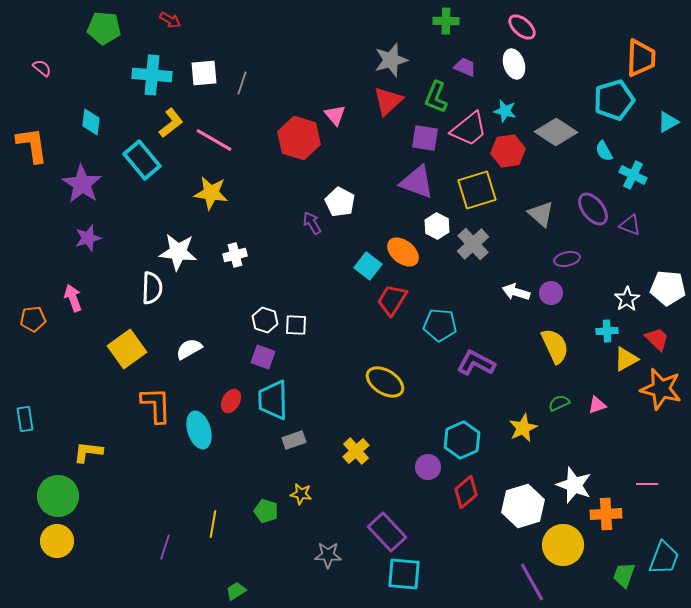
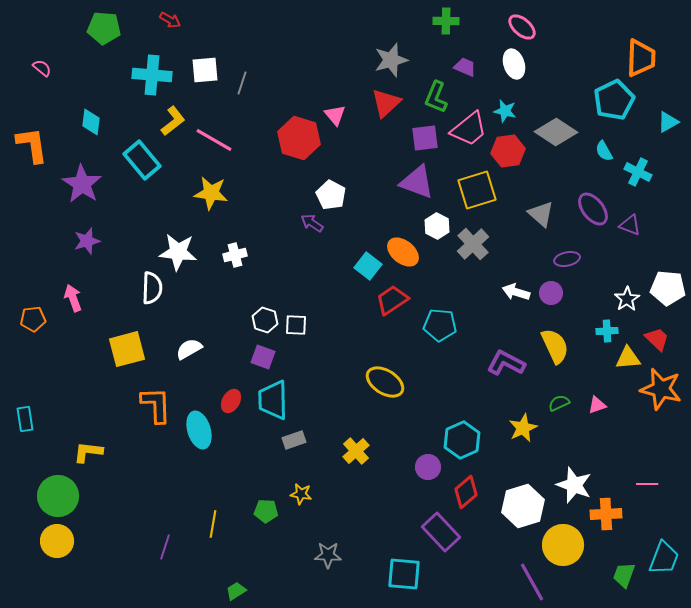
white square at (204, 73): moved 1 px right, 3 px up
cyan pentagon at (614, 100): rotated 9 degrees counterclockwise
red triangle at (388, 101): moved 2 px left, 2 px down
yellow L-shape at (171, 123): moved 2 px right, 2 px up
purple square at (425, 138): rotated 16 degrees counterclockwise
cyan cross at (633, 175): moved 5 px right, 3 px up
white pentagon at (340, 202): moved 9 px left, 7 px up
purple arrow at (312, 223): rotated 25 degrees counterclockwise
purple star at (88, 238): moved 1 px left, 3 px down
red trapezoid at (392, 300): rotated 24 degrees clockwise
yellow square at (127, 349): rotated 21 degrees clockwise
yellow triangle at (626, 359): moved 2 px right, 1 px up; rotated 24 degrees clockwise
purple L-shape at (476, 363): moved 30 px right
green pentagon at (266, 511): rotated 15 degrees counterclockwise
purple rectangle at (387, 532): moved 54 px right
